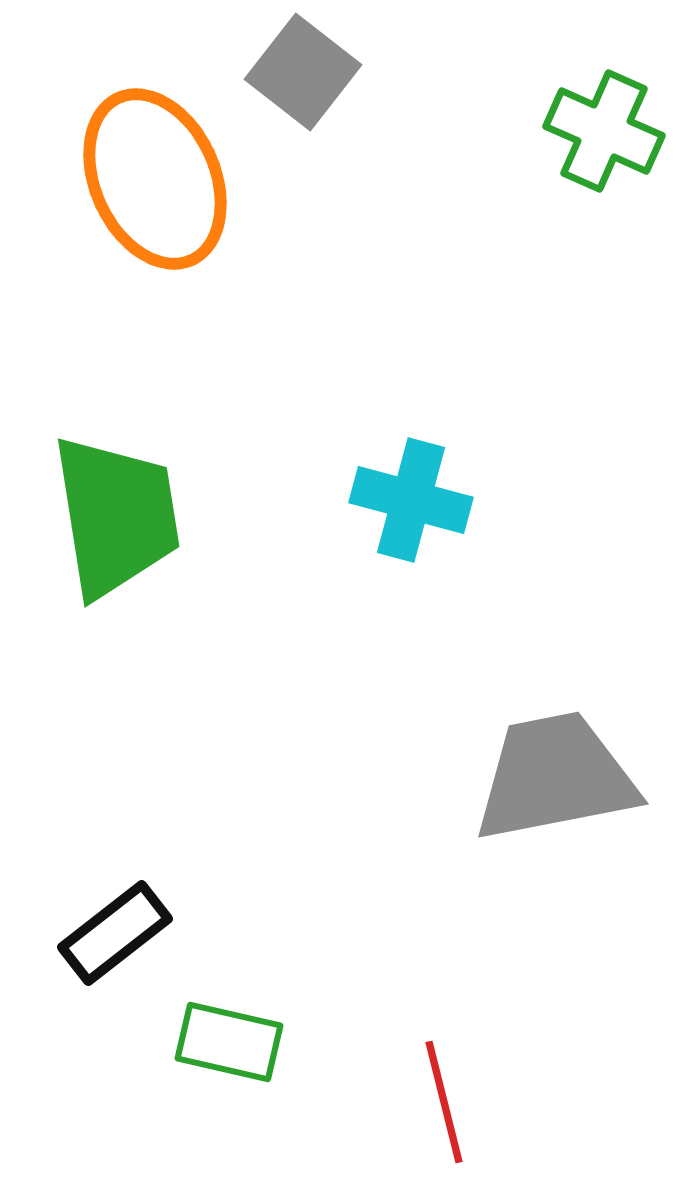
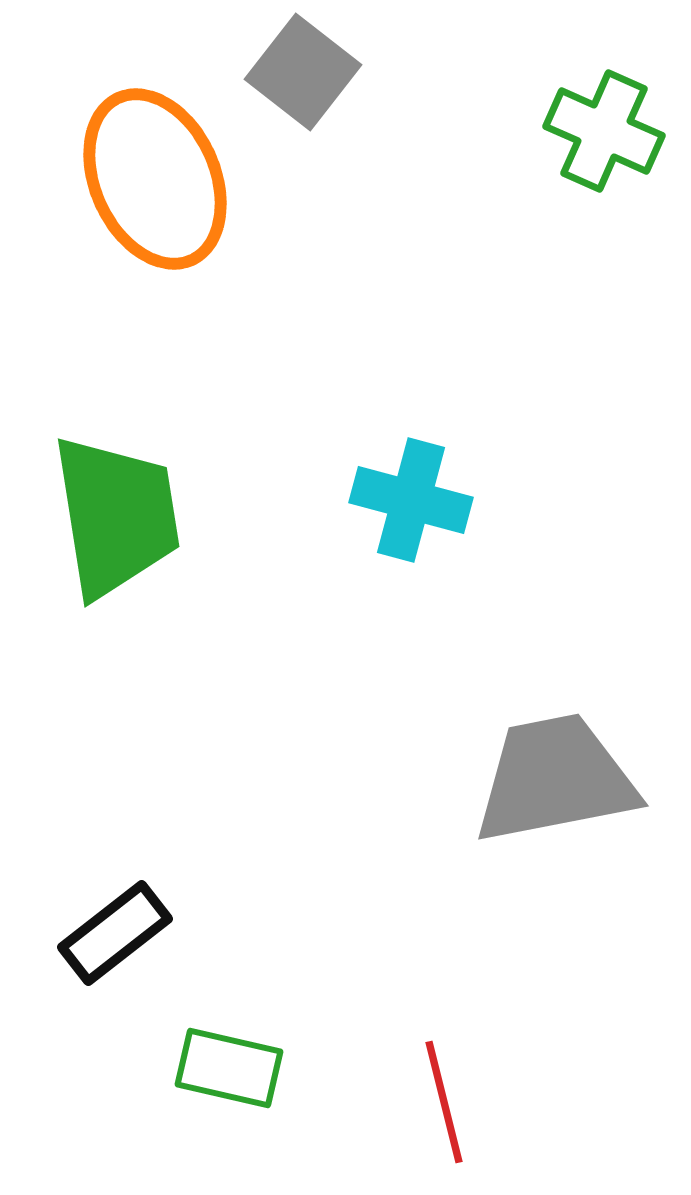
gray trapezoid: moved 2 px down
green rectangle: moved 26 px down
